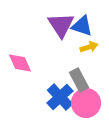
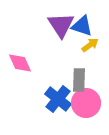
yellow arrow: moved 1 px right, 2 px up; rotated 18 degrees counterclockwise
gray rectangle: rotated 30 degrees clockwise
blue cross: moved 2 px left, 2 px down; rotated 8 degrees counterclockwise
